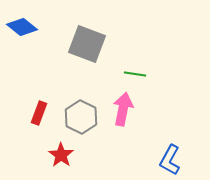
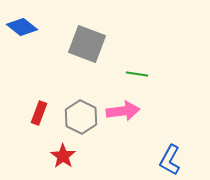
green line: moved 2 px right
pink arrow: moved 2 px down; rotated 72 degrees clockwise
red star: moved 2 px right, 1 px down
